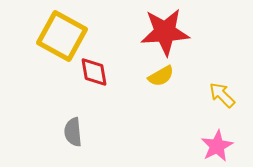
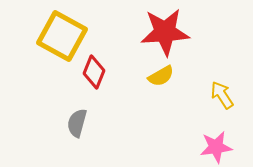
red diamond: rotated 32 degrees clockwise
yellow arrow: rotated 12 degrees clockwise
gray semicircle: moved 4 px right, 9 px up; rotated 20 degrees clockwise
pink star: moved 1 px left, 1 px down; rotated 20 degrees clockwise
